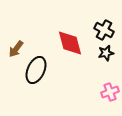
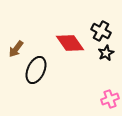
black cross: moved 3 px left, 1 px down
red diamond: rotated 20 degrees counterclockwise
black star: rotated 14 degrees counterclockwise
pink cross: moved 7 px down
